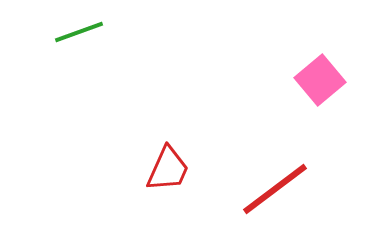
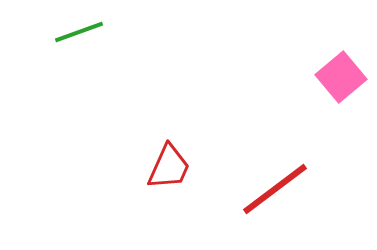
pink square: moved 21 px right, 3 px up
red trapezoid: moved 1 px right, 2 px up
